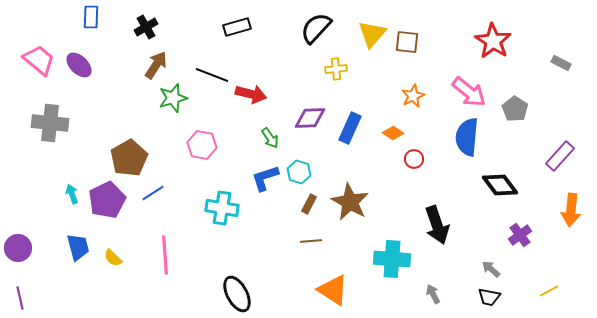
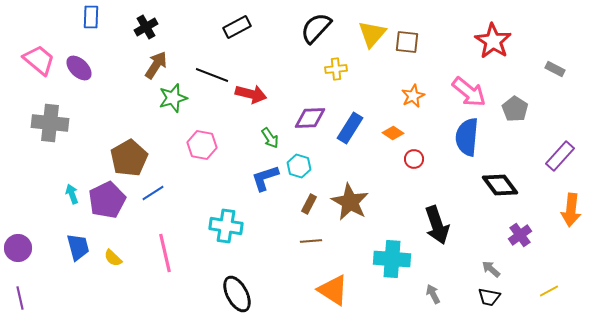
black rectangle at (237, 27): rotated 12 degrees counterclockwise
gray rectangle at (561, 63): moved 6 px left, 6 px down
purple ellipse at (79, 65): moved 3 px down
blue rectangle at (350, 128): rotated 8 degrees clockwise
cyan hexagon at (299, 172): moved 6 px up
cyan cross at (222, 208): moved 4 px right, 18 px down
pink line at (165, 255): moved 2 px up; rotated 9 degrees counterclockwise
